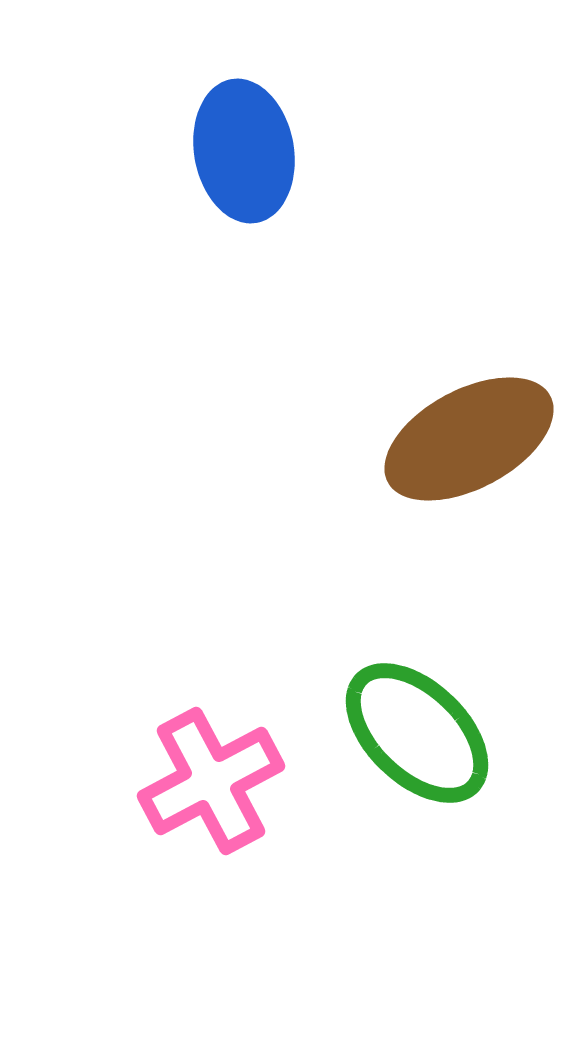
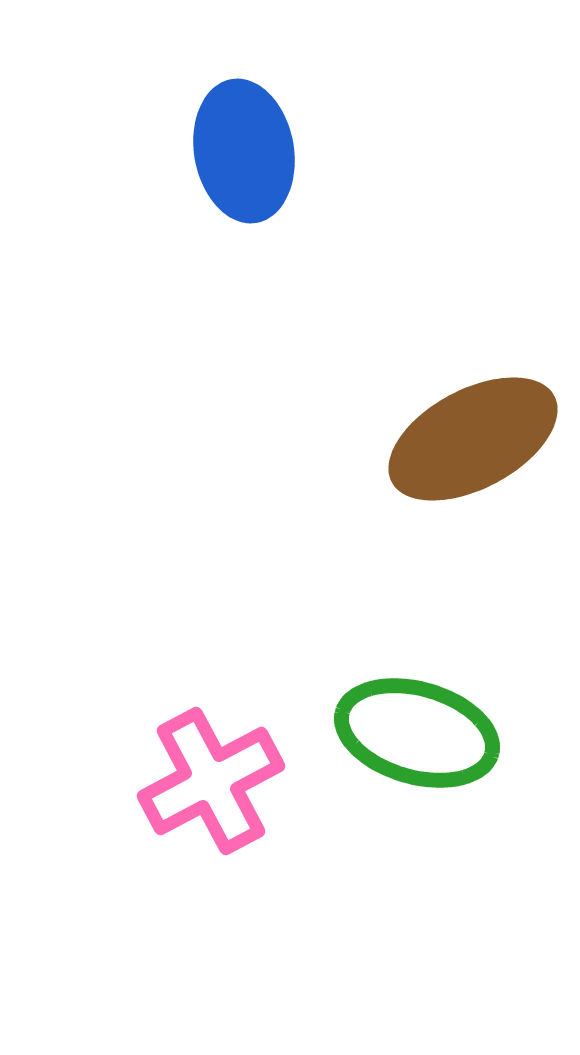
brown ellipse: moved 4 px right
green ellipse: rotated 28 degrees counterclockwise
